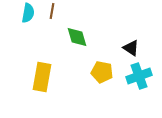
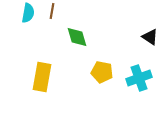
black triangle: moved 19 px right, 11 px up
cyan cross: moved 2 px down
